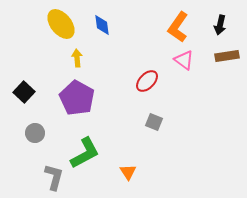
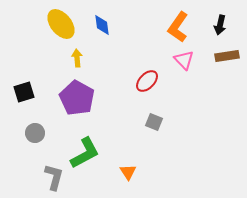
pink triangle: rotated 10 degrees clockwise
black square: rotated 30 degrees clockwise
